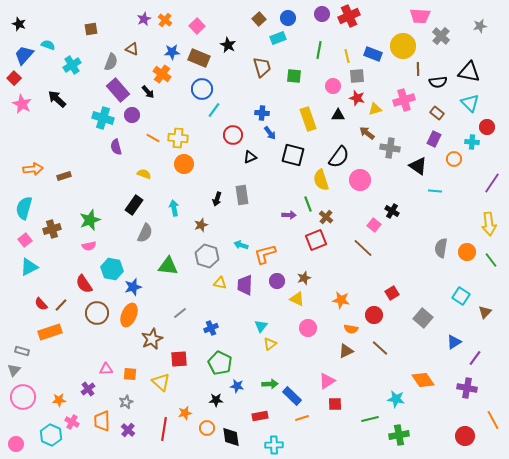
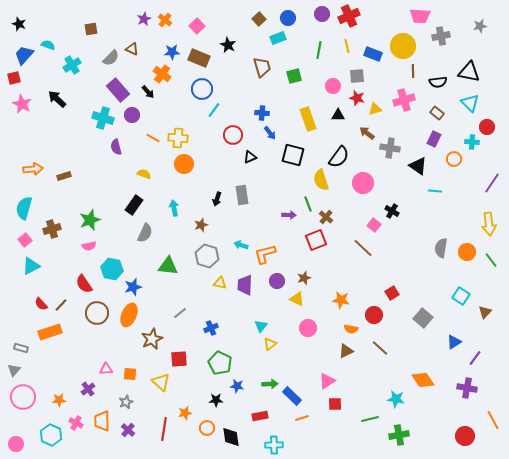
gray cross at (441, 36): rotated 36 degrees clockwise
yellow line at (347, 56): moved 10 px up
gray semicircle at (111, 62): moved 4 px up; rotated 24 degrees clockwise
brown line at (418, 69): moved 5 px left, 2 px down
green square at (294, 76): rotated 21 degrees counterclockwise
red square at (14, 78): rotated 32 degrees clockwise
pink circle at (360, 180): moved 3 px right, 3 px down
cyan triangle at (29, 267): moved 2 px right, 1 px up
gray rectangle at (22, 351): moved 1 px left, 3 px up
pink cross at (72, 422): moved 4 px right, 1 px down
